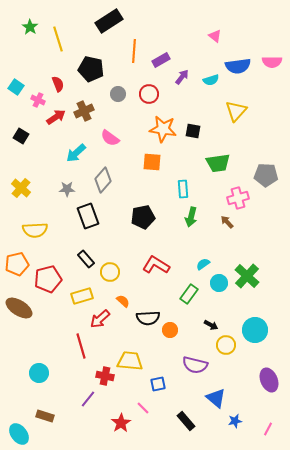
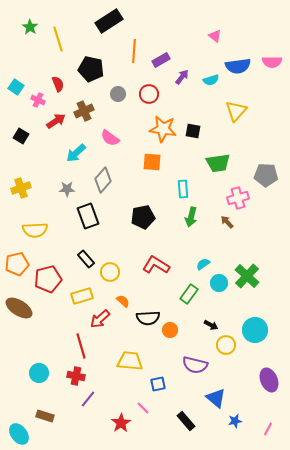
red arrow at (56, 117): moved 4 px down
yellow cross at (21, 188): rotated 30 degrees clockwise
red cross at (105, 376): moved 29 px left
